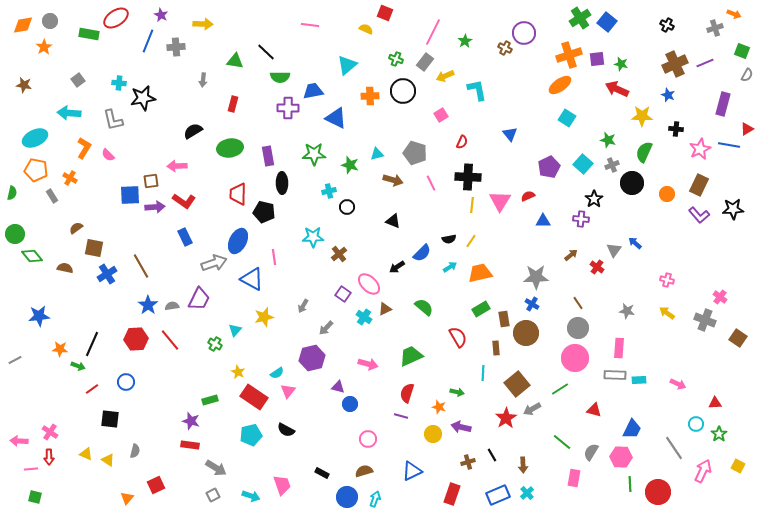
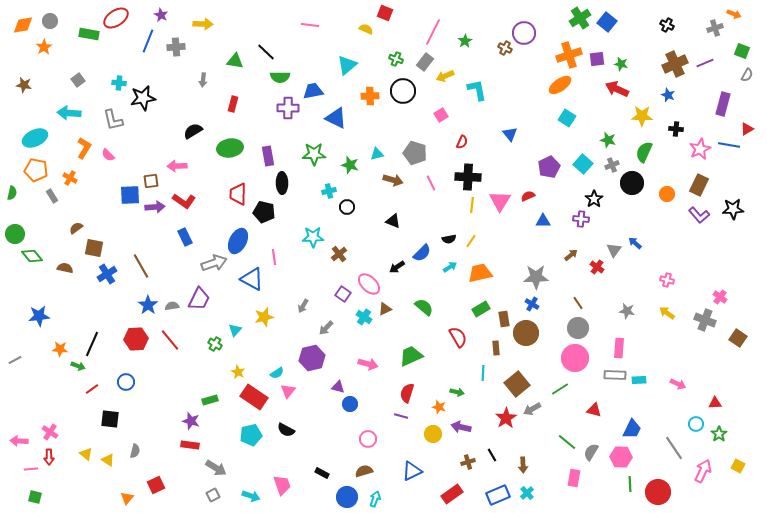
green line at (562, 442): moved 5 px right
yellow triangle at (86, 454): rotated 16 degrees clockwise
red rectangle at (452, 494): rotated 35 degrees clockwise
